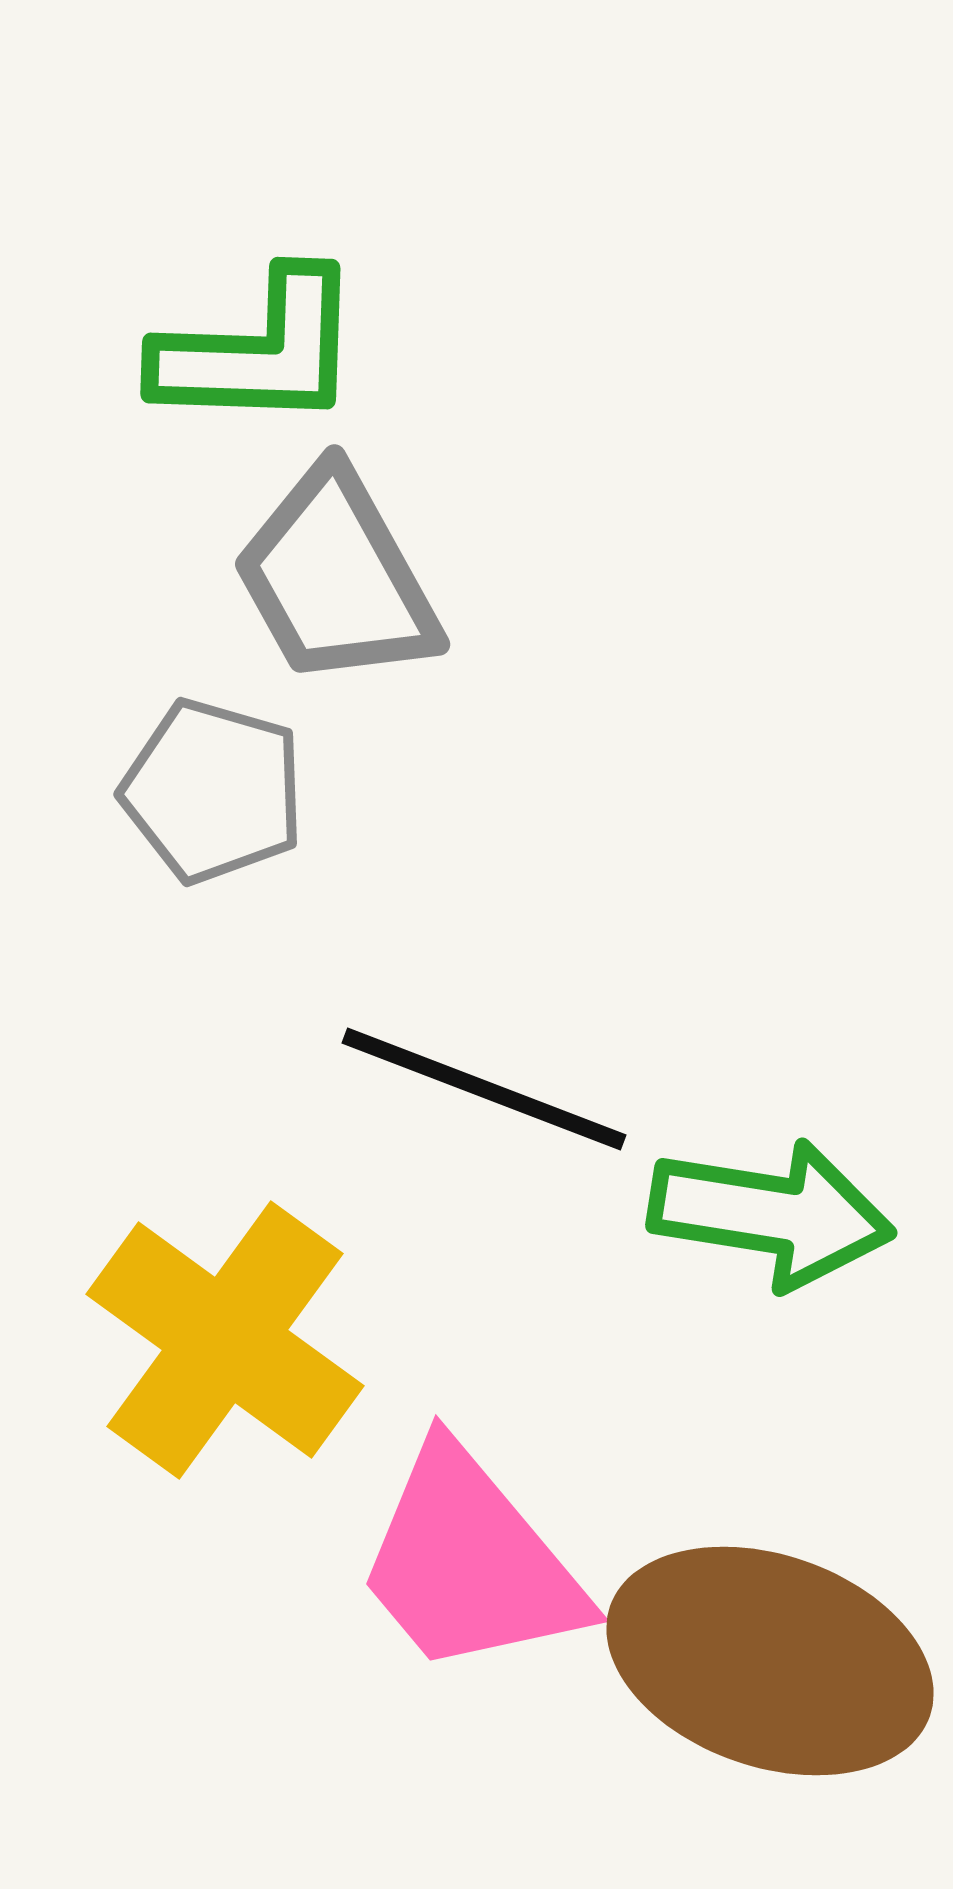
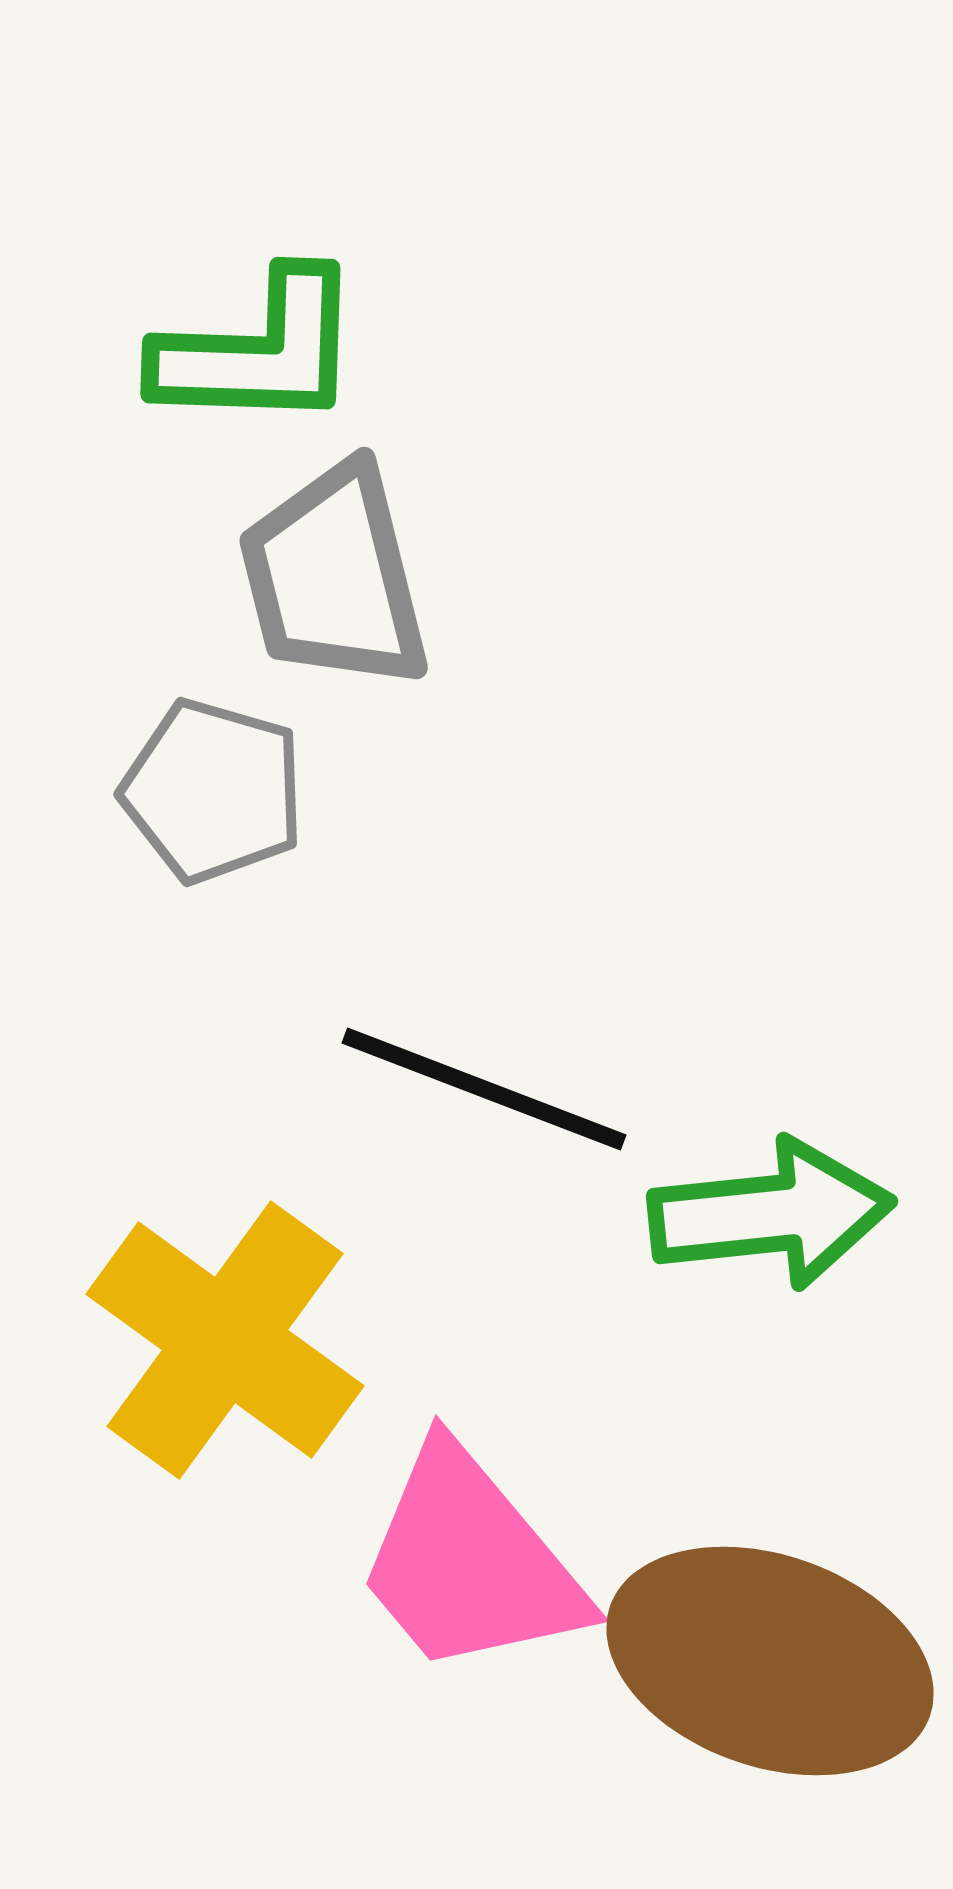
gray trapezoid: moved 2 px left, 1 px up; rotated 15 degrees clockwise
green arrow: rotated 15 degrees counterclockwise
